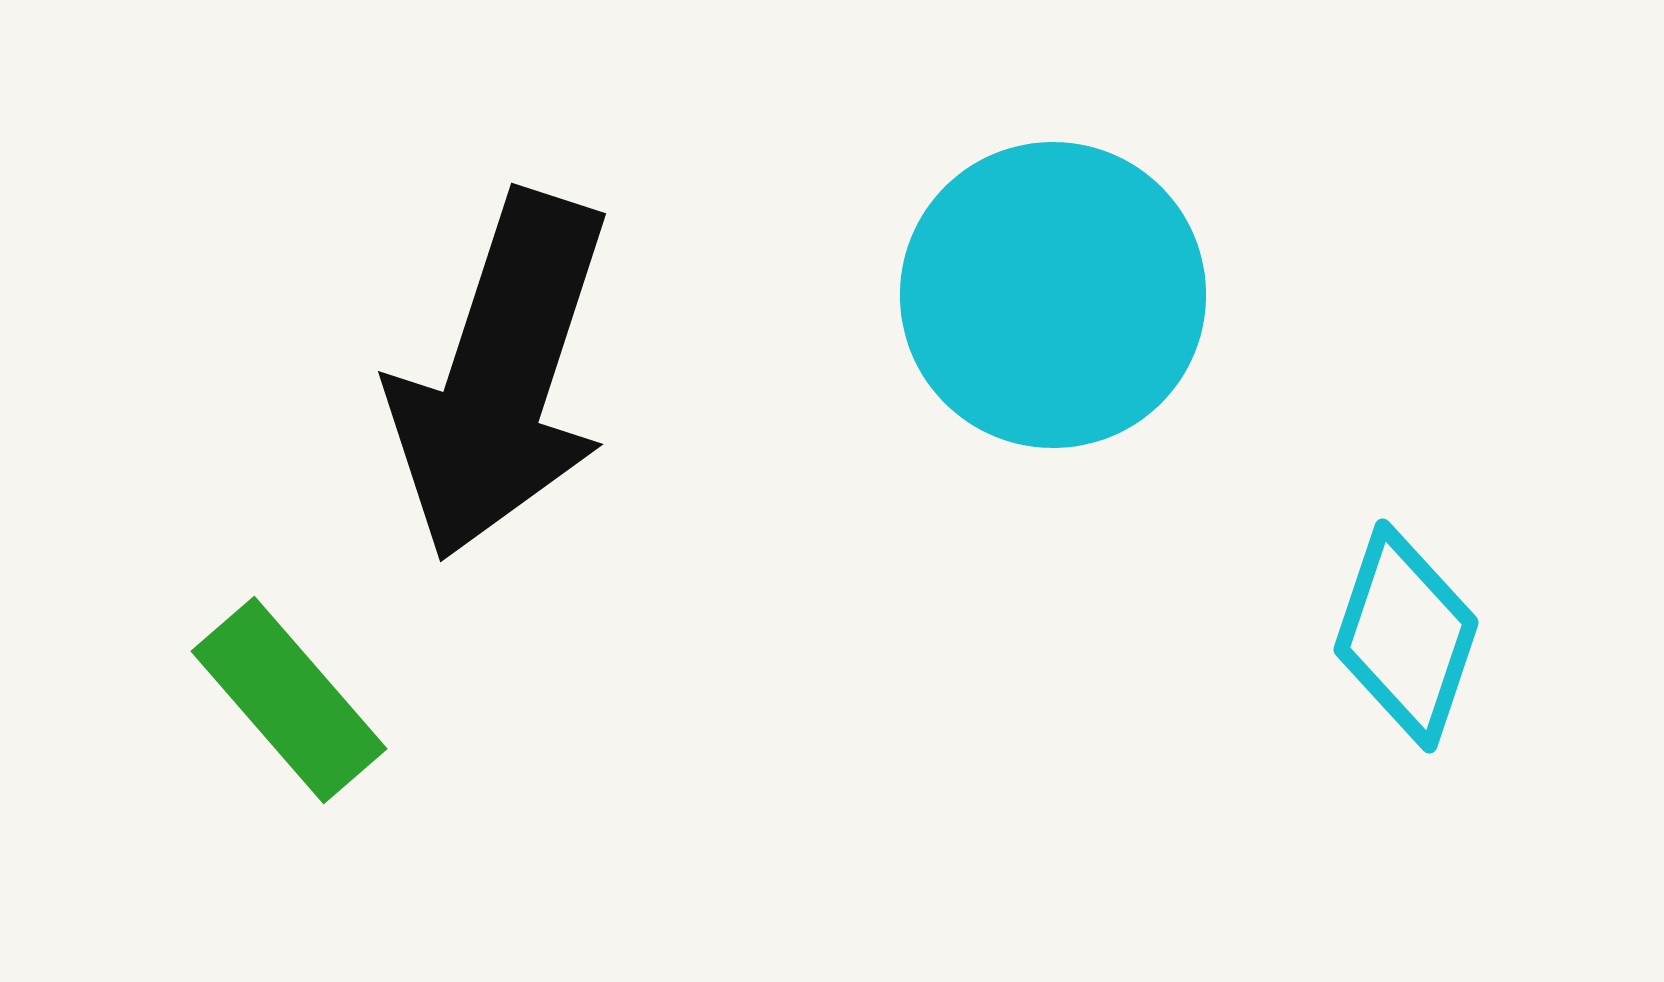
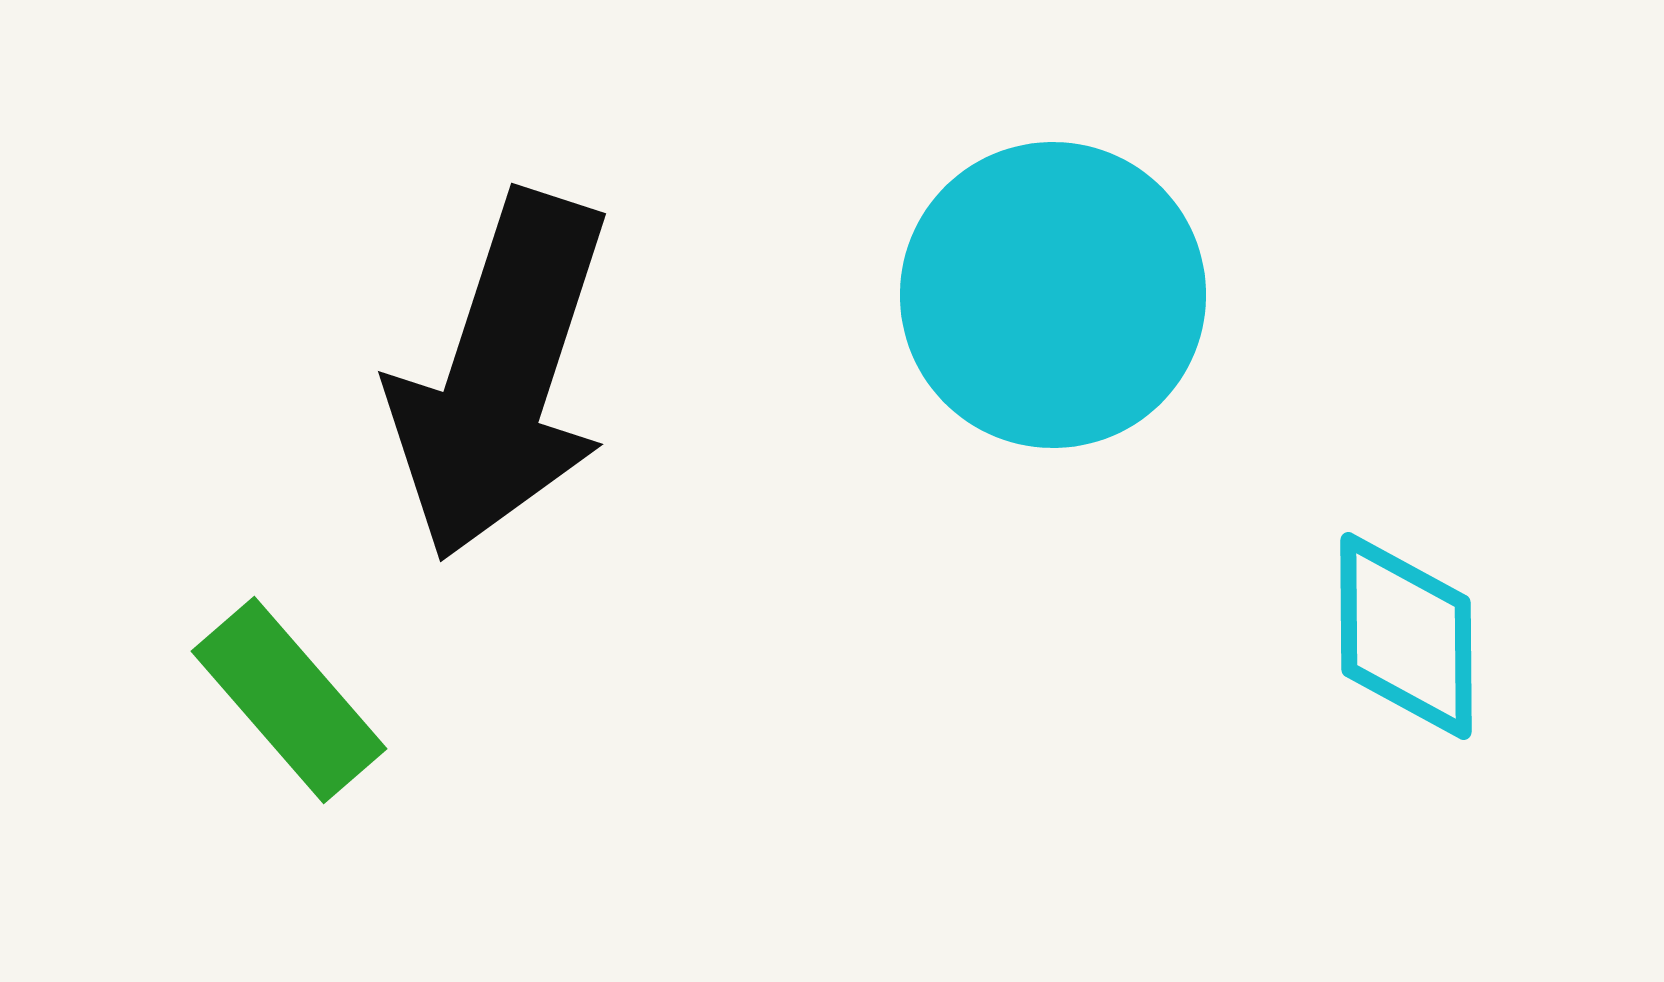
cyan diamond: rotated 19 degrees counterclockwise
